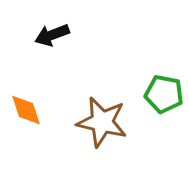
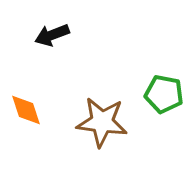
brown star: rotated 6 degrees counterclockwise
